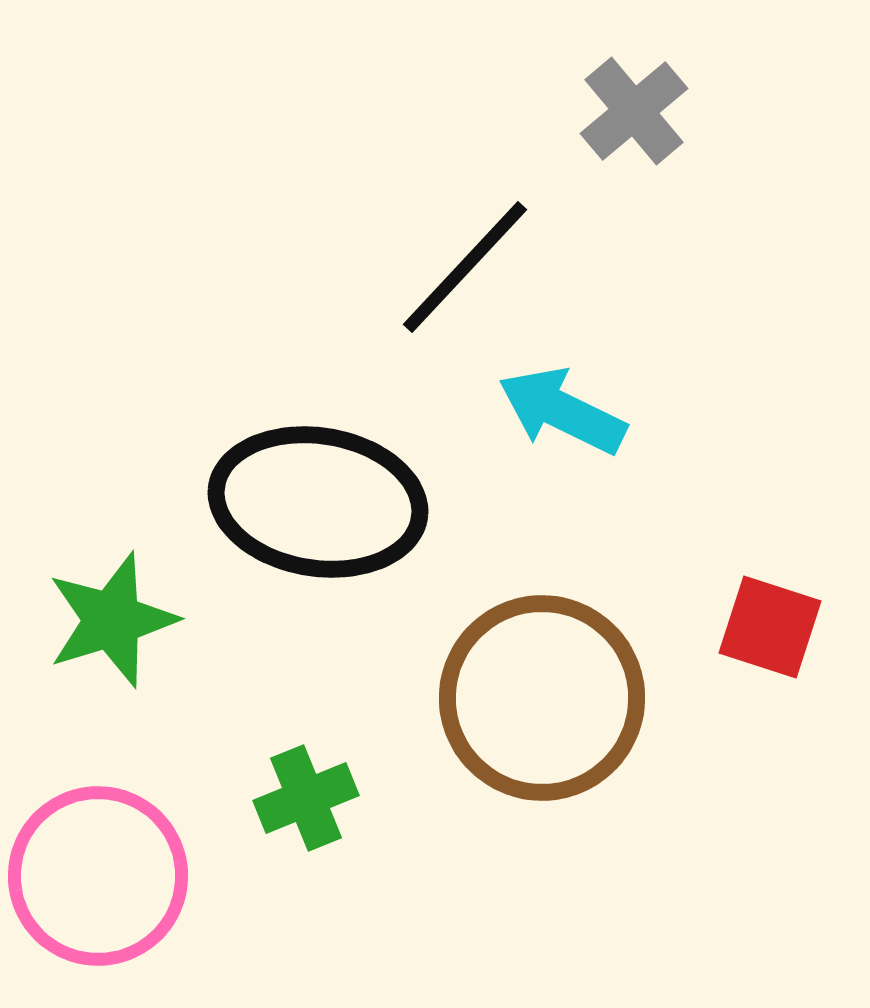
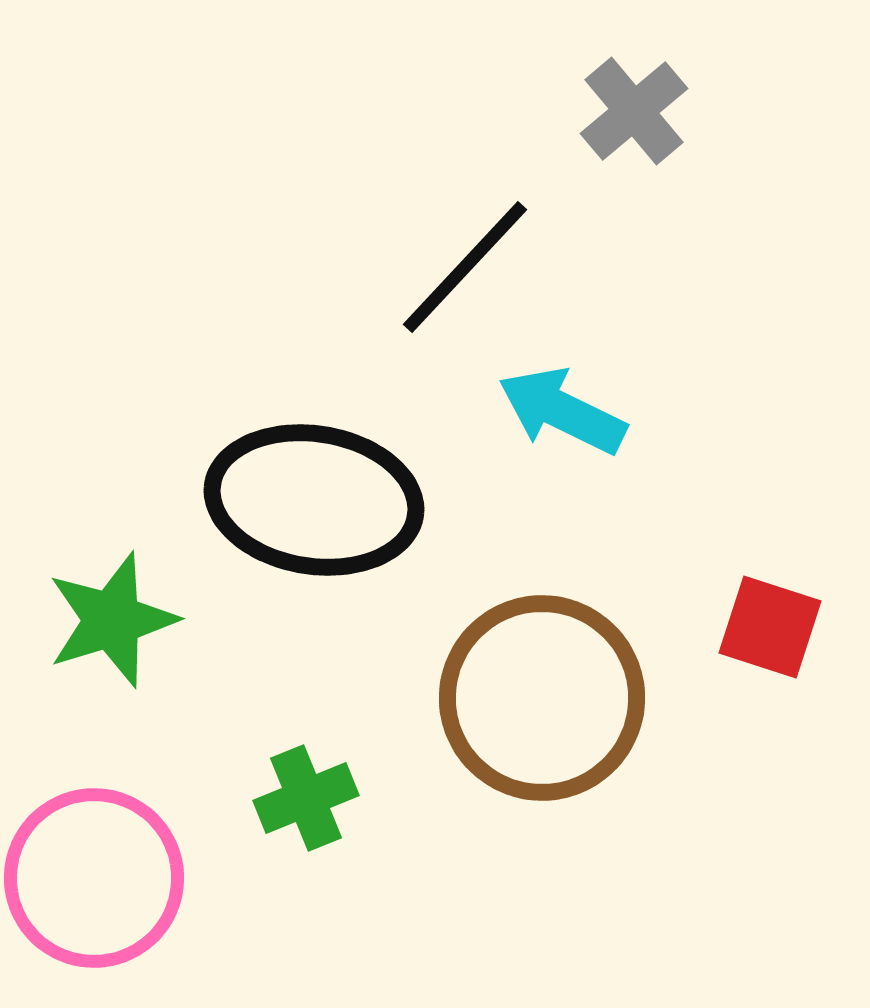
black ellipse: moved 4 px left, 2 px up
pink circle: moved 4 px left, 2 px down
